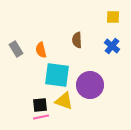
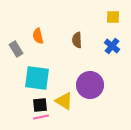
orange semicircle: moved 3 px left, 14 px up
cyan square: moved 20 px left, 3 px down
yellow triangle: rotated 12 degrees clockwise
